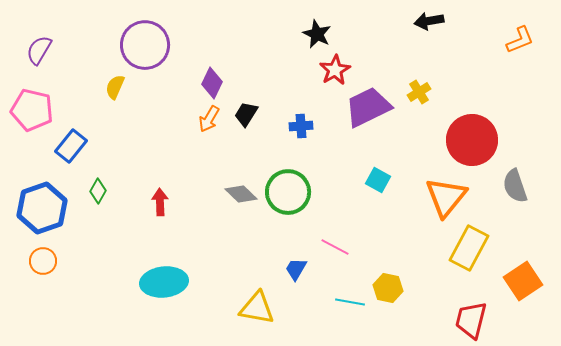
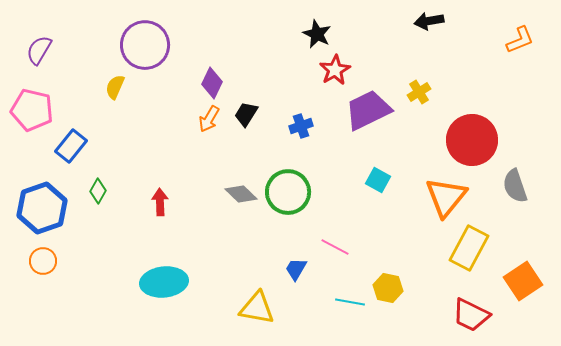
purple trapezoid: moved 3 px down
blue cross: rotated 15 degrees counterclockwise
red trapezoid: moved 5 px up; rotated 78 degrees counterclockwise
